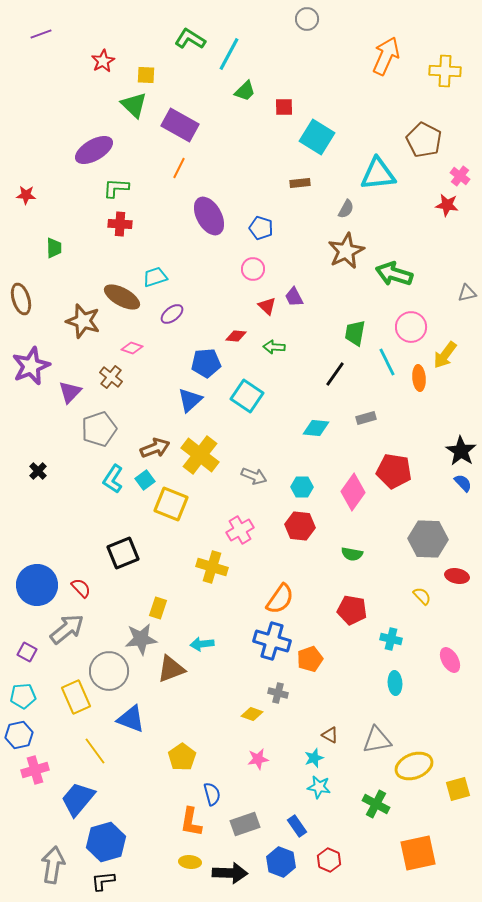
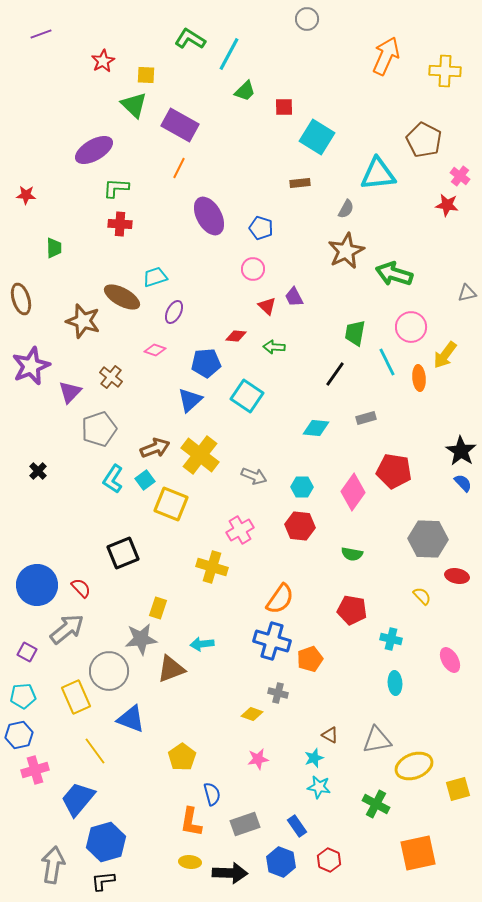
purple ellipse at (172, 314): moved 2 px right, 2 px up; rotated 25 degrees counterclockwise
pink diamond at (132, 348): moved 23 px right, 2 px down
